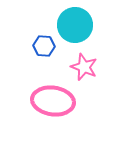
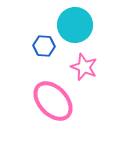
pink ellipse: rotated 39 degrees clockwise
